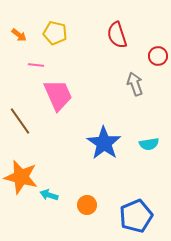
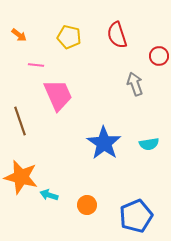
yellow pentagon: moved 14 px right, 4 px down
red circle: moved 1 px right
brown line: rotated 16 degrees clockwise
